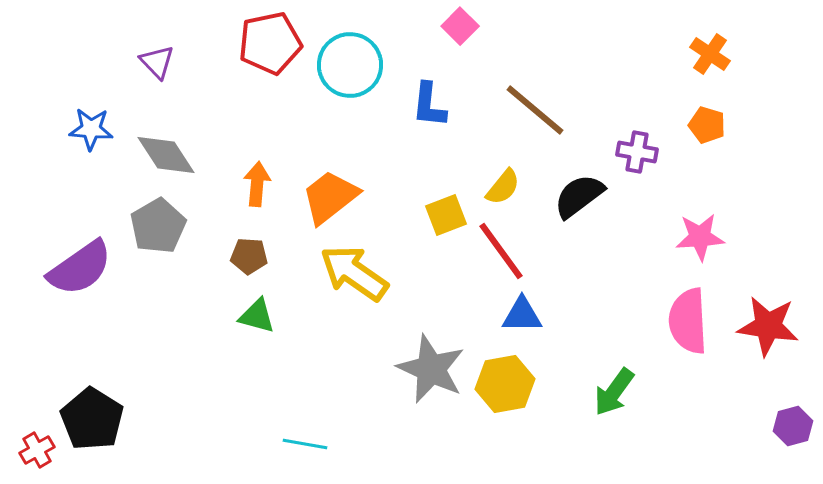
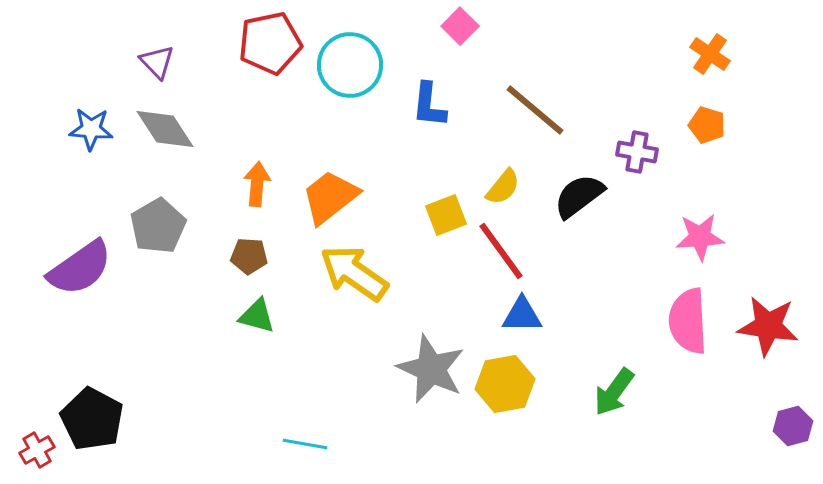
gray diamond: moved 1 px left, 26 px up
black pentagon: rotated 4 degrees counterclockwise
